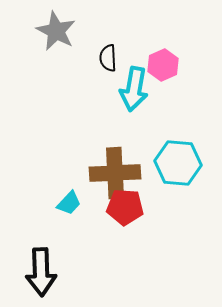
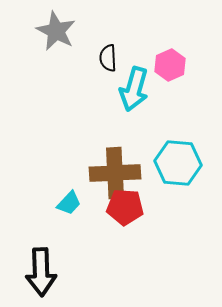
pink hexagon: moved 7 px right
cyan arrow: rotated 6 degrees clockwise
